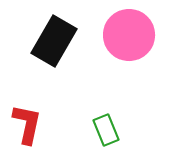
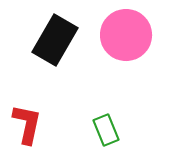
pink circle: moved 3 px left
black rectangle: moved 1 px right, 1 px up
